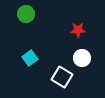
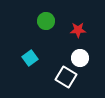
green circle: moved 20 px right, 7 px down
white circle: moved 2 px left
white square: moved 4 px right
